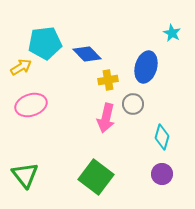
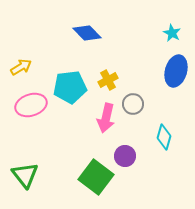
cyan pentagon: moved 25 px right, 44 px down
blue diamond: moved 21 px up
blue ellipse: moved 30 px right, 4 px down
yellow cross: rotated 18 degrees counterclockwise
cyan diamond: moved 2 px right
purple circle: moved 37 px left, 18 px up
